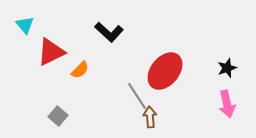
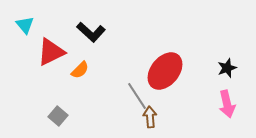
black L-shape: moved 18 px left
